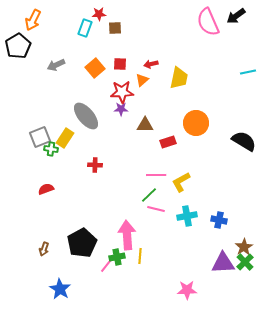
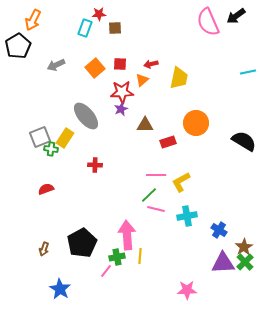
purple star at (121, 109): rotated 24 degrees counterclockwise
blue cross at (219, 220): moved 10 px down; rotated 21 degrees clockwise
pink line at (106, 266): moved 5 px down
